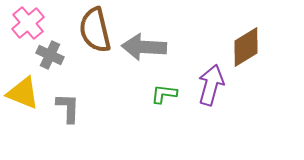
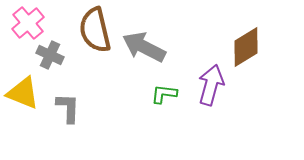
gray arrow: rotated 24 degrees clockwise
